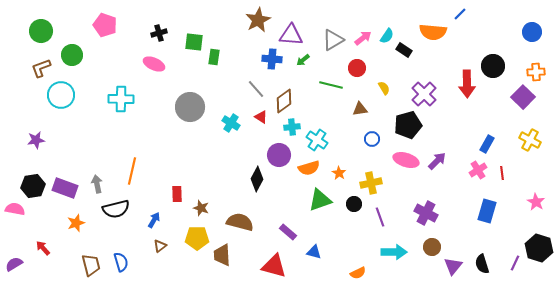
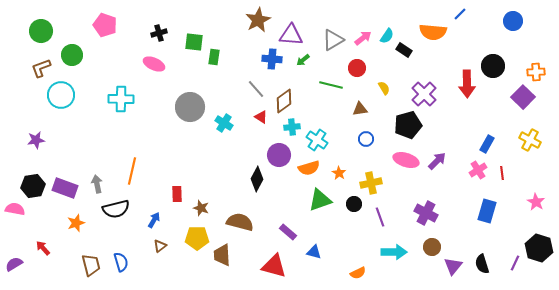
blue circle at (532, 32): moved 19 px left, 11 px up
cyan cross at (231, 123): moved 7 px left
blue circle at (372, 139): moved 6 px left
